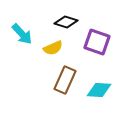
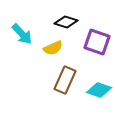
cyan diamond: rotated 15 degrees clockwise
